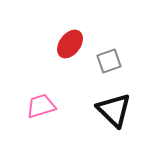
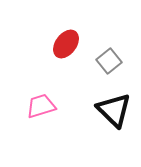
red ellipse: moved 4 px left
gray square: rotated 20 degrees counterclockwise
